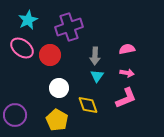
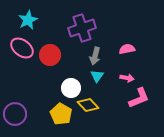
purple cross: moved 13 px right, 1 px down
gray arrow: rotated 12 degrees clockwise
pink arrow: moved 5 px down
white circle: moved 12 px right
pink L-shape: moved 13 px right
yellow diamond: rotated 25 degrees counterclockwise
purple circle: moved 1 px up
yellow pentagon: moved 4 px right, 6 px up
